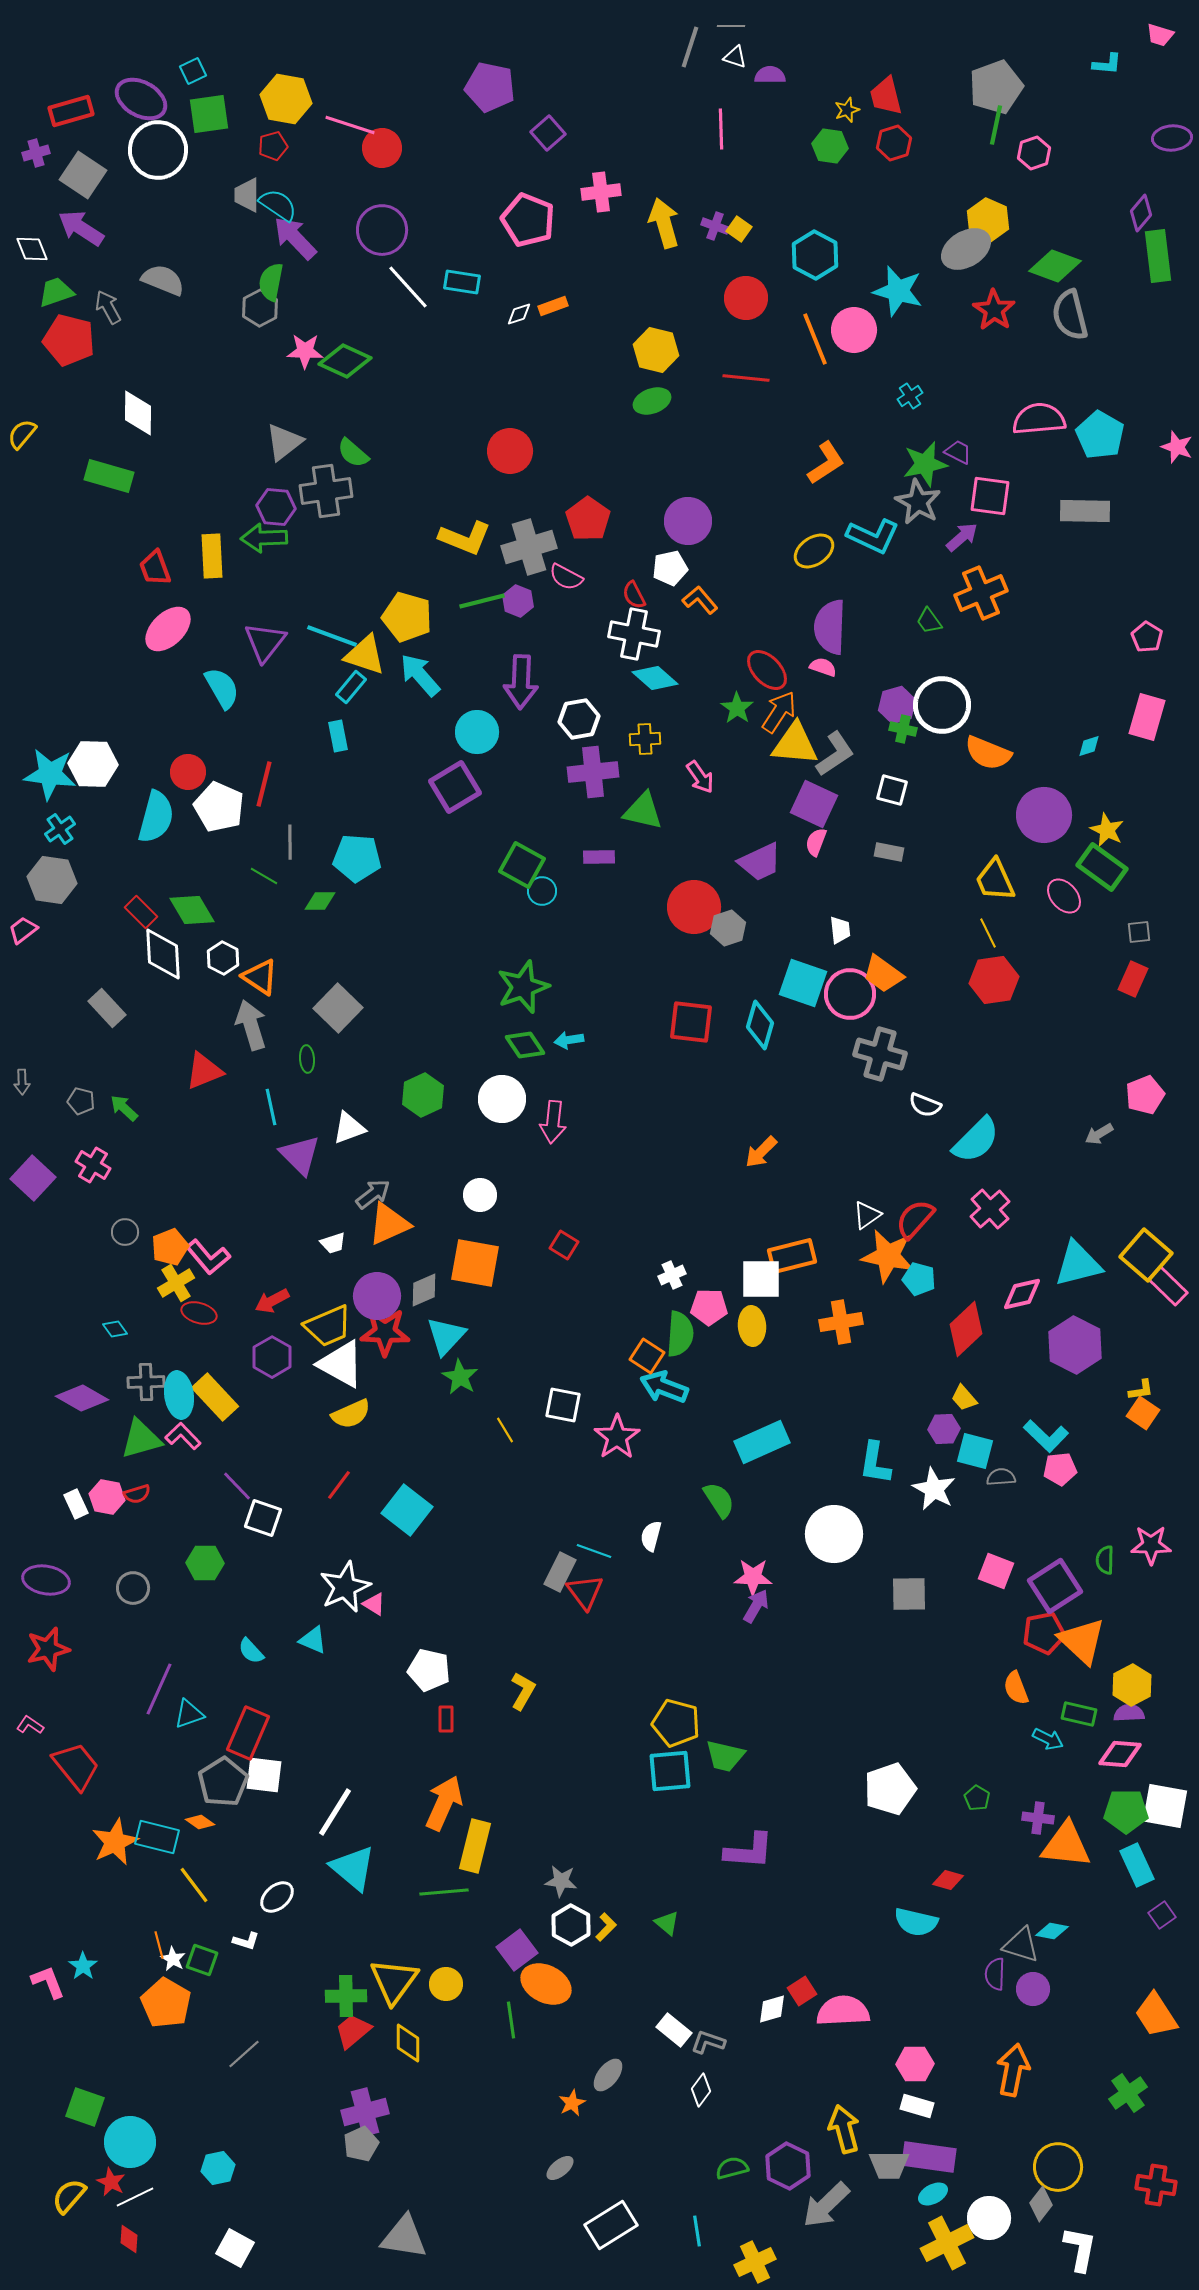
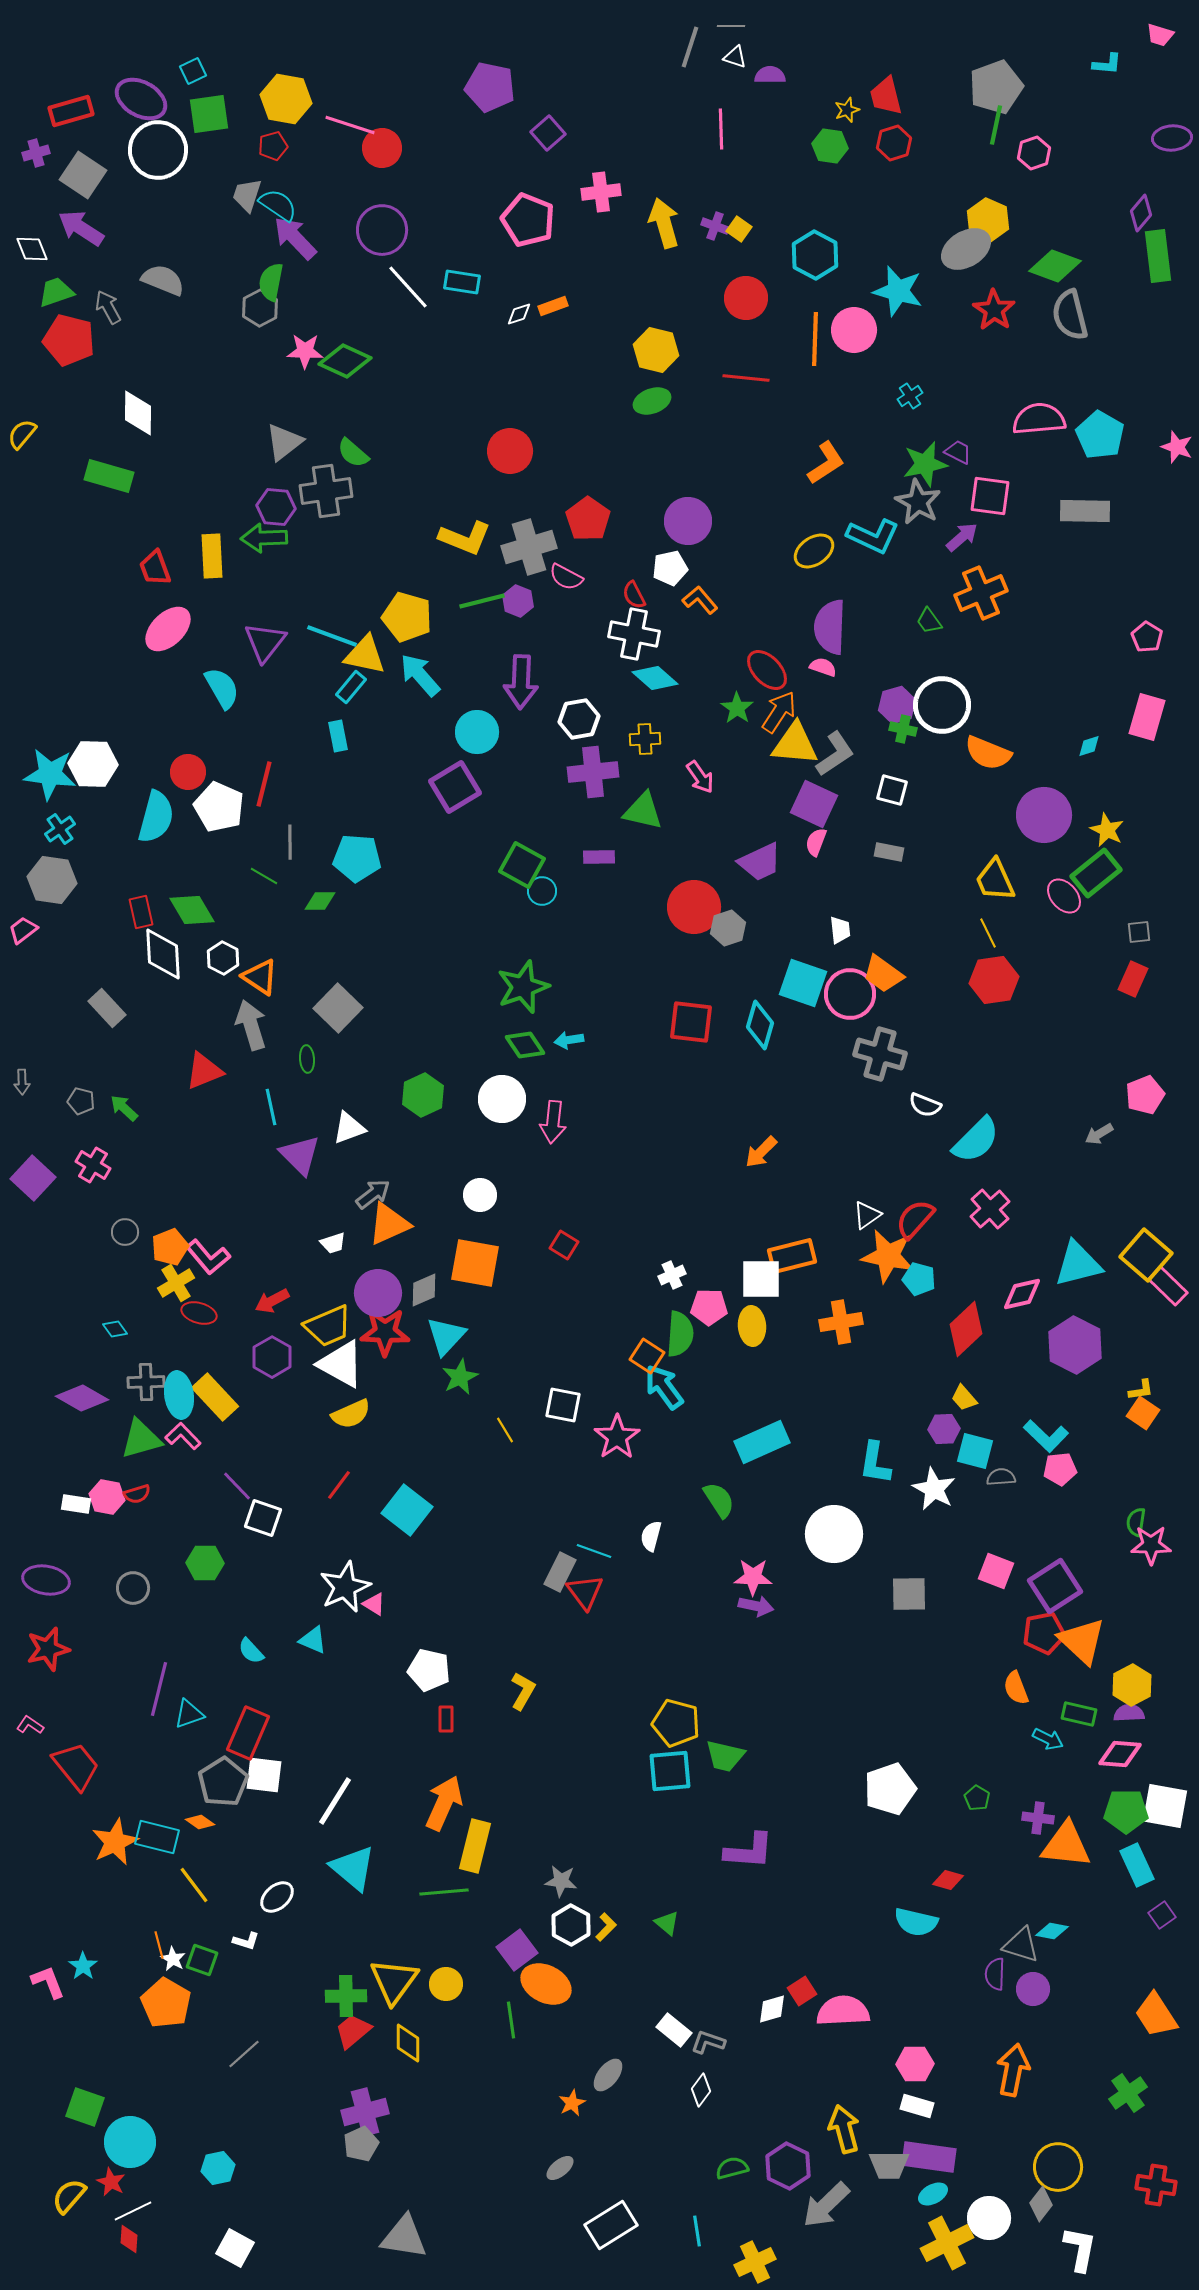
gray trapezoid at (247, 195): rotated 18 degrees clockwise
orange line at (815, 339): rotated 24 degrees clockwise
yellow triangle at (365, 655): rotated 6 degrees counterclockwise
green rectangle at (1102, 867): moved 6 px left, 6 px down; rotated 75 degrees counterclockwise
red rectangle at (141, 912): rotated 32 degrees clockwise
purple circle at (377, 1296): moved 1 px right, 3 px up
green star at (460, 1377): rotated 15 degrees clockwise
cyan arrow at (664, 1387): rotated 33 degrees clockwise
white rectangle at (76, 1504): rotated 56 degrees counterclockwise
green semicircle at (1105, 1560): moved 31 px right, 38 px up; rotated 8 degrees clockwise
purple arrow at (756, 1606): rotated 72 degrees clockwise
purple line at (159, 1689): rotated 10 degrees counterclockwise
white line at (335, 1812): moved 11 px up
white line at (135, 2197): moved 2 px left, 14 px down
